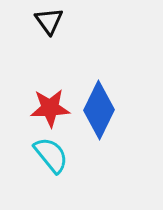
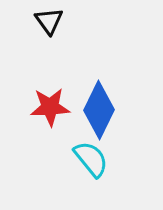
red star: moved 1 px up
cyan semicircle: moved 40 px right, 4 px down
